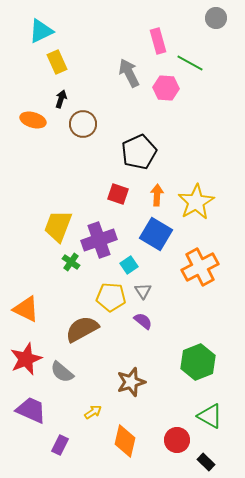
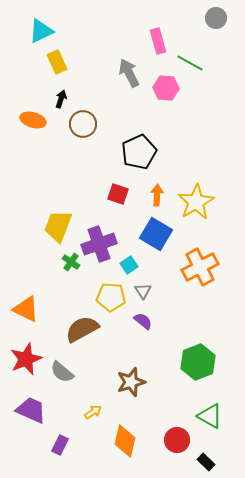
purple cross: moved 4 px down
